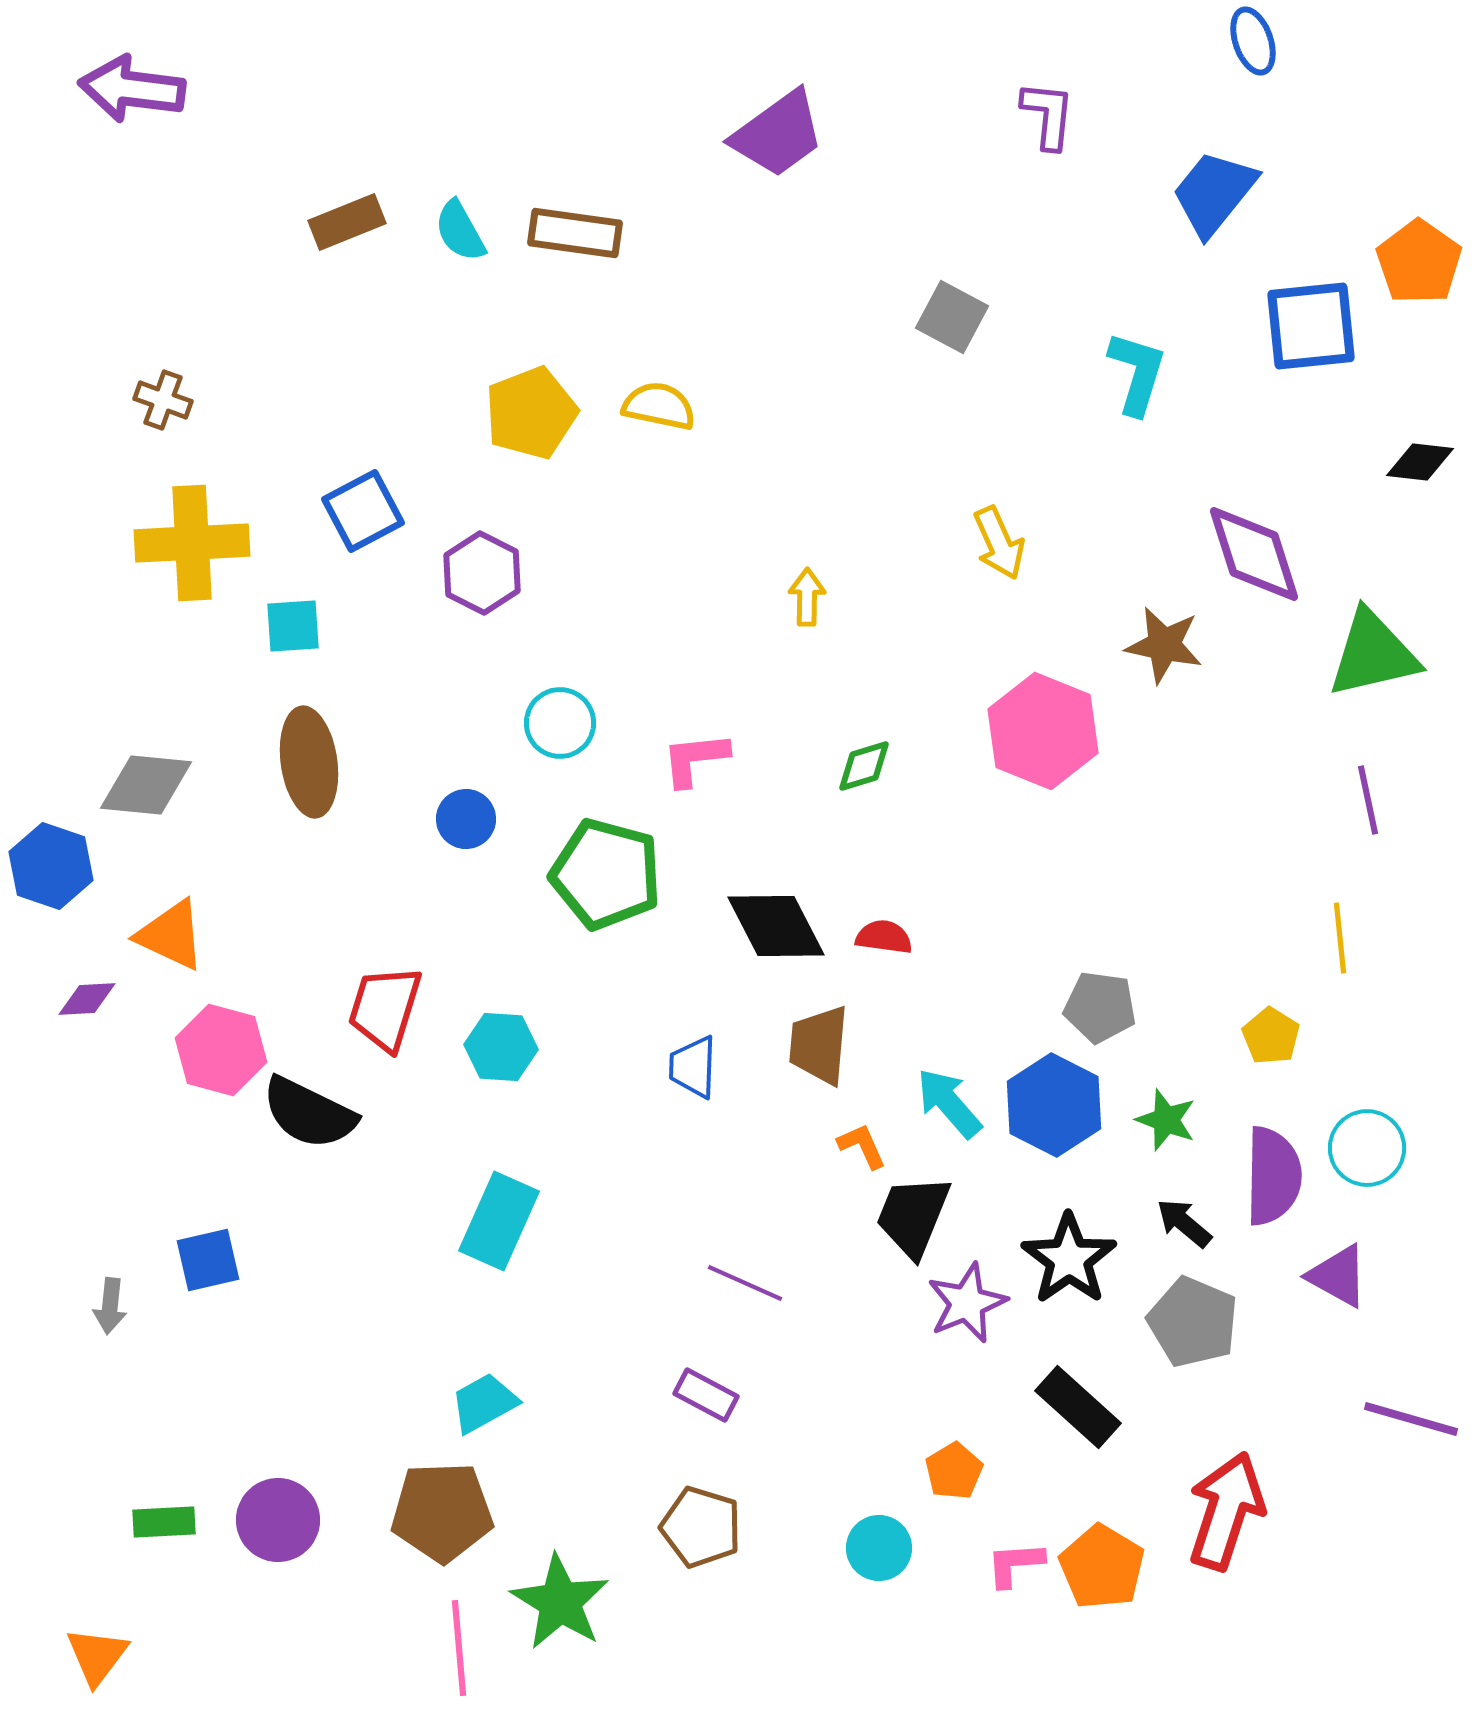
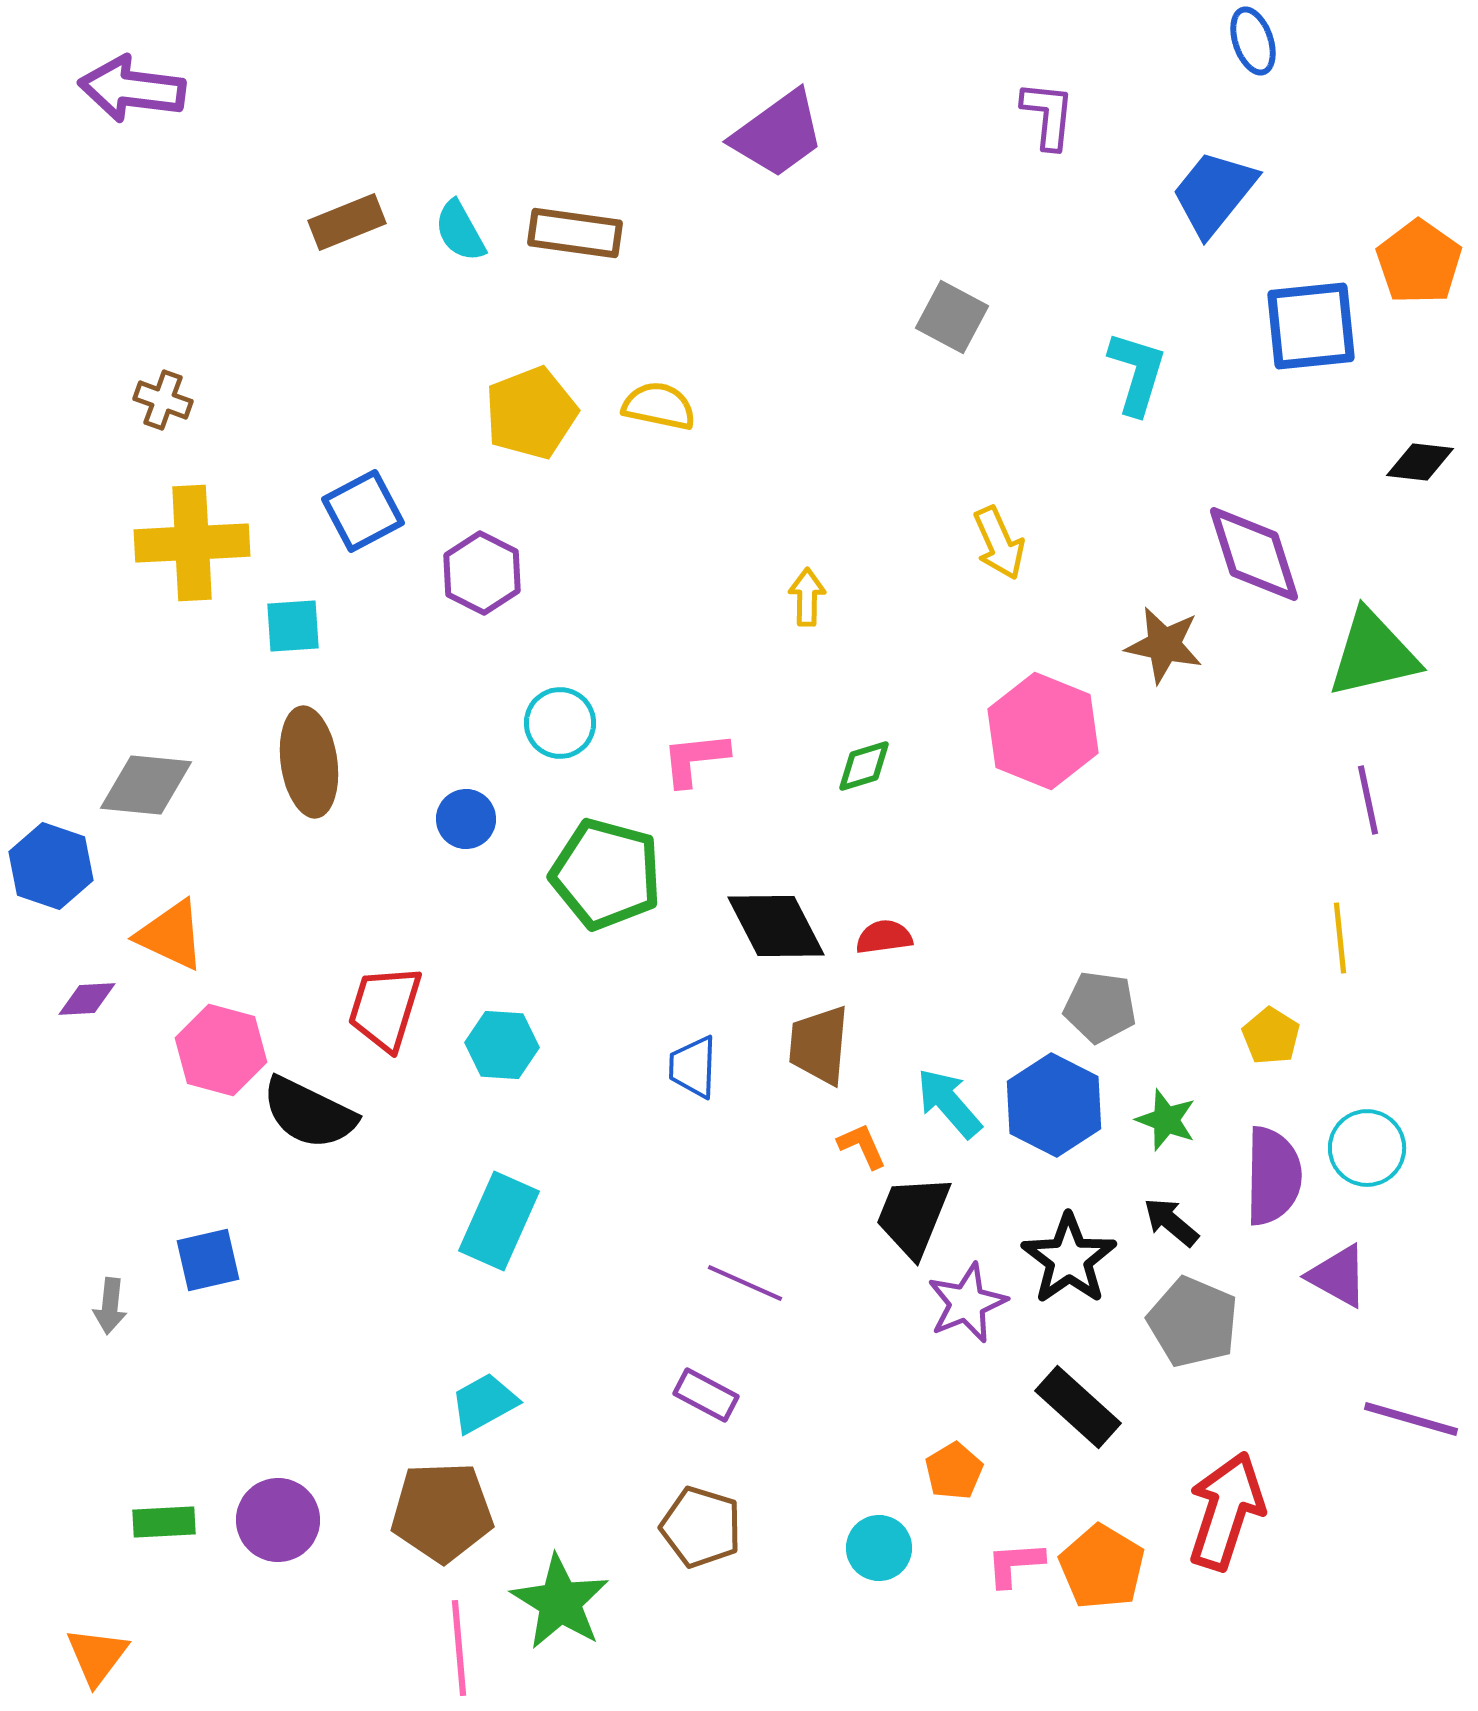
red semicircle at (884, 937): rotated 16 degrees counterclockwise
cyan hexagon at (501, 1047): moved 1 px right, 2 px up
black arrow at (1184, 1223): moved 13 px left, 1 px up
